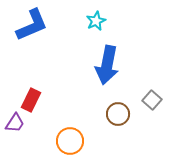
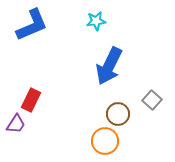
cyan star: rotated 18 degrees clockwise
blue arrow: moved 2 px right, 1 px down; rotated 15 degrees clockwise
purple trapezoid: moved 1 px right, 1 px down
orange circle: moved 35 px right
